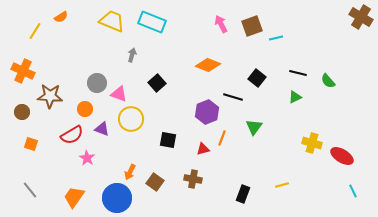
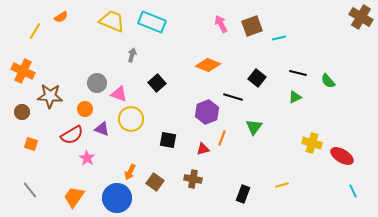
cyan line at (276, 38): moved 3 px right
